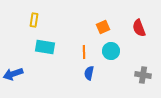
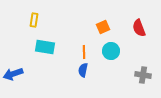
blue semicircle: moved 6 px left, 3 px up
